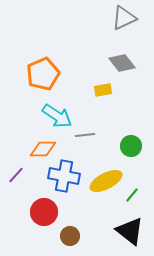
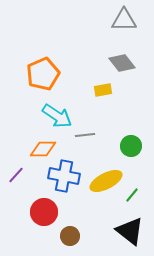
gray triangle: moved 2 px down; rotated 24 degrees clockwise
